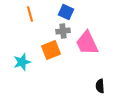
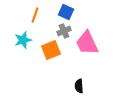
orange line: moved 5 px right, 1 px down; rotated 35 degrees clockwise
gray cross: moved 1 px right; rotated 16 degrees counterclockwise
cyan star: moved 1 px right, 22 px up
black semicircle: moved 21 px left
